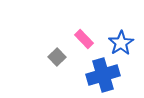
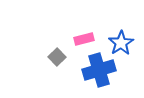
pink rectangle: rotated 60 degrees counterclockwise
blue cross: moved 4 px left, 5 px up
